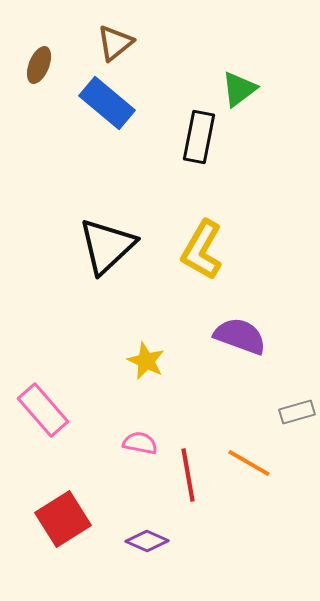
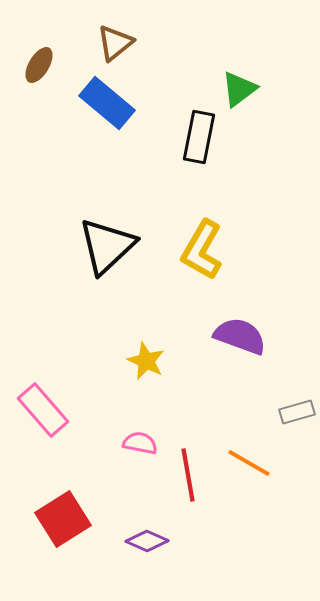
brown ellipse: rotated 9 degrees clockwise
